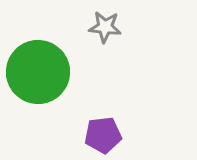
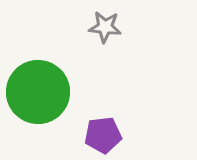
green circle: moved 20 px down
